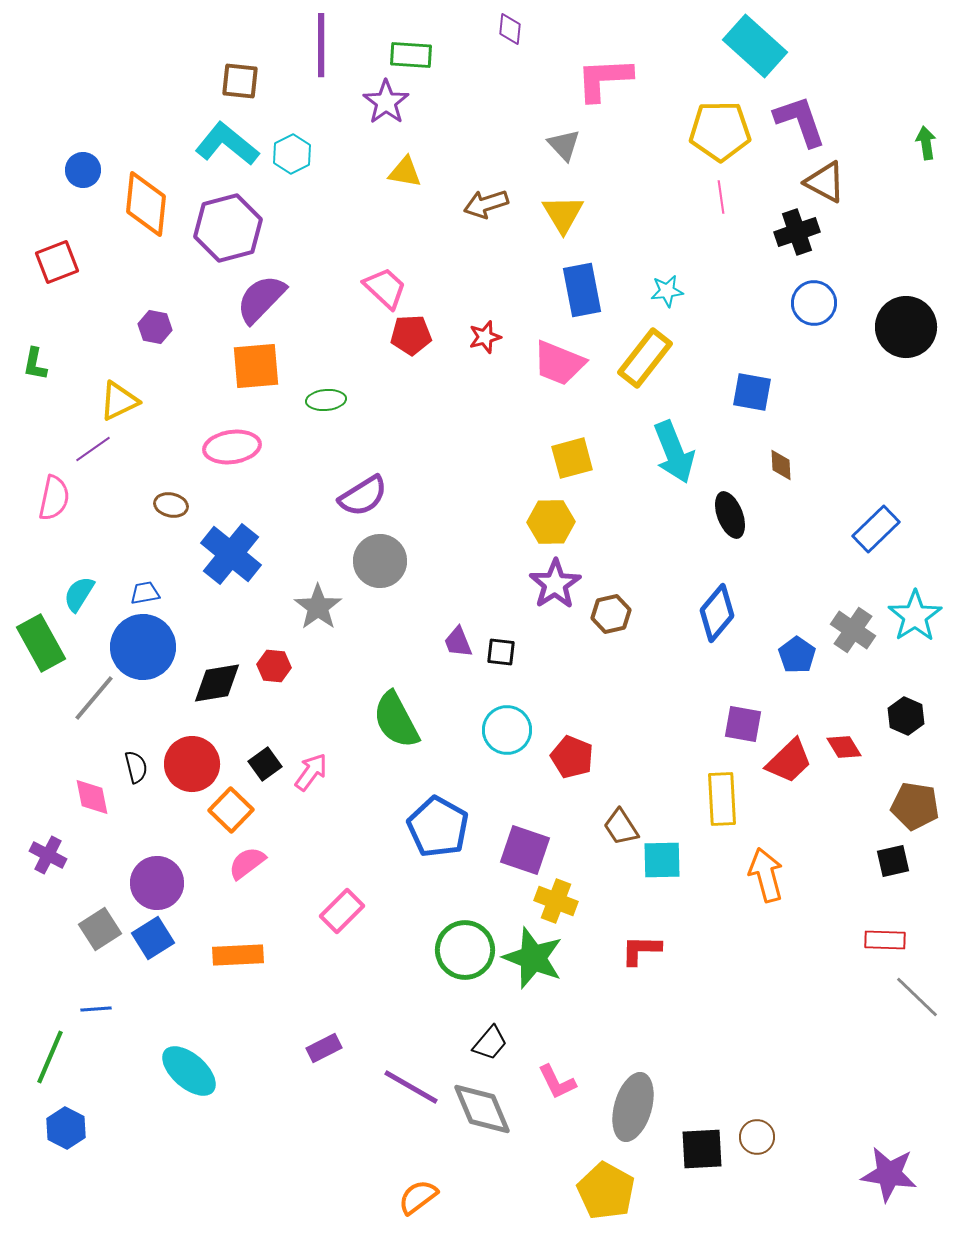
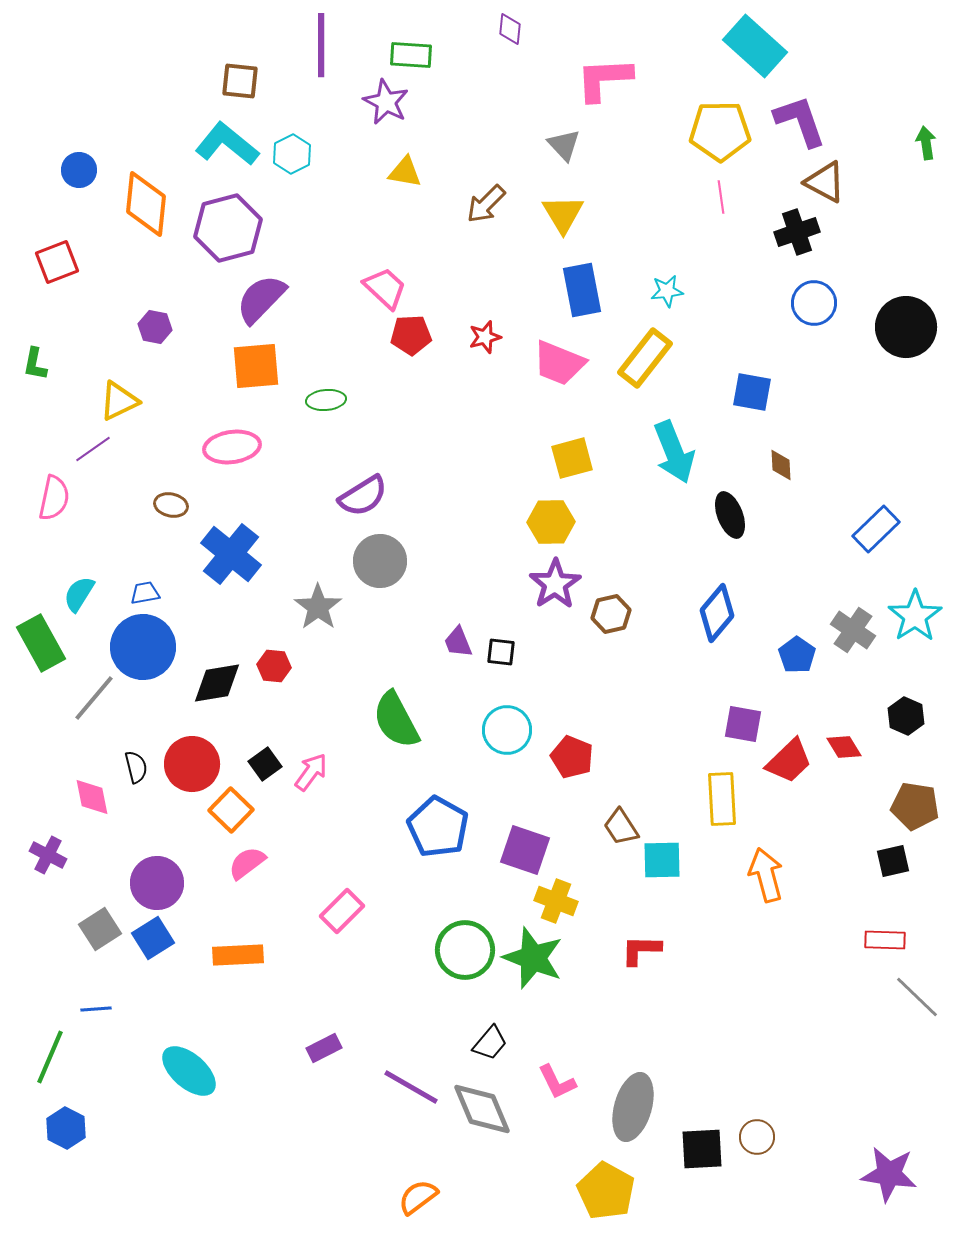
purple star at (386, 102): rotated 9 degrees counterclockwise
blue circle at (83, 170): moved 4 px left
brown arrow at (486, 204): rotated 27 degrees counterclockwise
